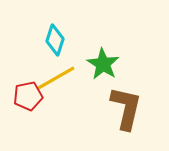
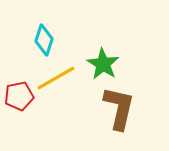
cyan diamond: moved 11 px left
red pentagon: moved 9 px left
brown L-shape: moved 7 px left
